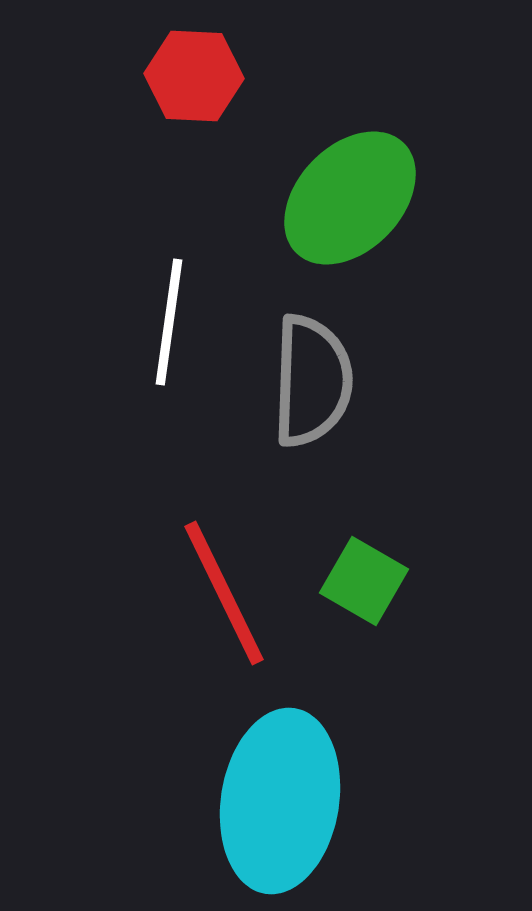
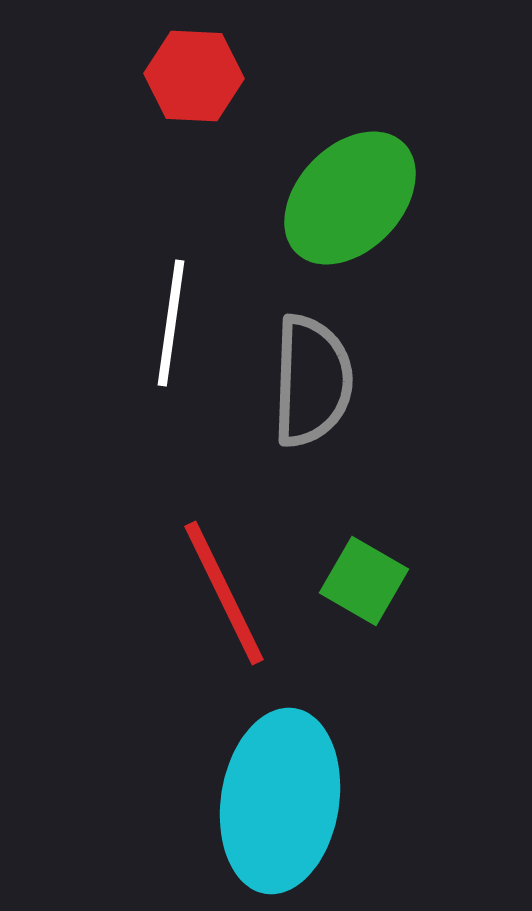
white line: moved 2 px right, 1 px down
